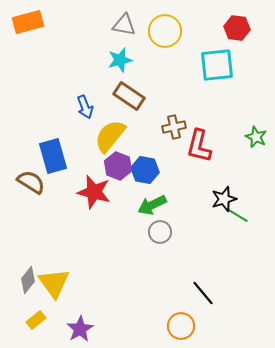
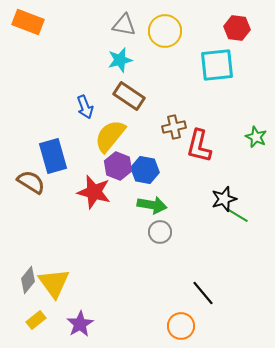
orange rectangle: rotated 36 degrees clockwise
green arrow: rotated 144 degrees counterclockwise
purple star: moved 5 px up
